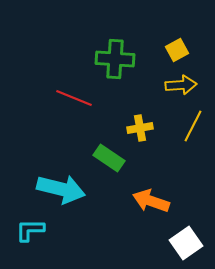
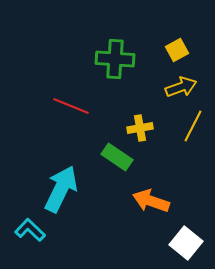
yellow arrow: moved 2 px down; rotated 16 degrees counterclockwise
red line: moved 3 px left, 8 px down
green rectangle: moved 8 px right, 1 px up
cyan arrow: rotated 78 degrees counterclockwise
cyan L-shape: rotated 44 degrees clockwise
white square: rotated 16 degrees counterclockwise
